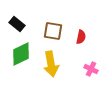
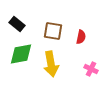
green diamond: rotated 15 degrees clockwise
